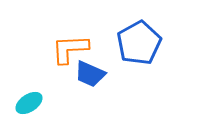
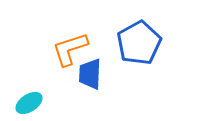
orange L-shape: rotated 15 degrees counterclockwise
blue trapezoid: rotated 68 degrees clockwise
